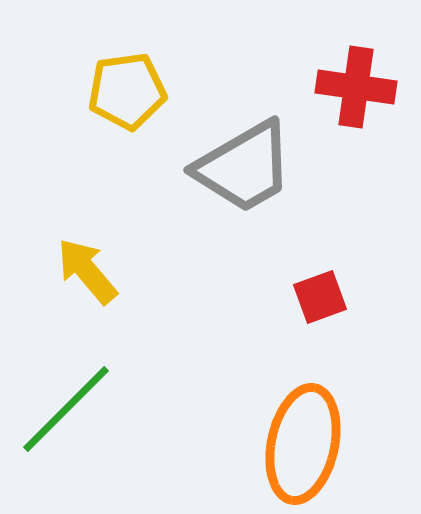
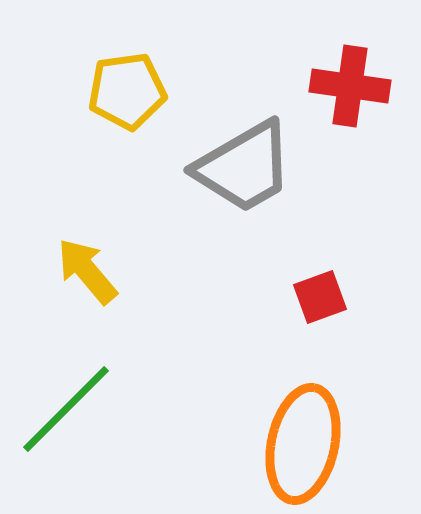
red cross: moved 6 px left, 1 px up
